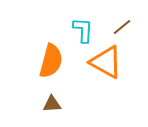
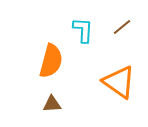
orange triangle: moved 13 px right, 20 px down; rotated 6 degrees clockwise
